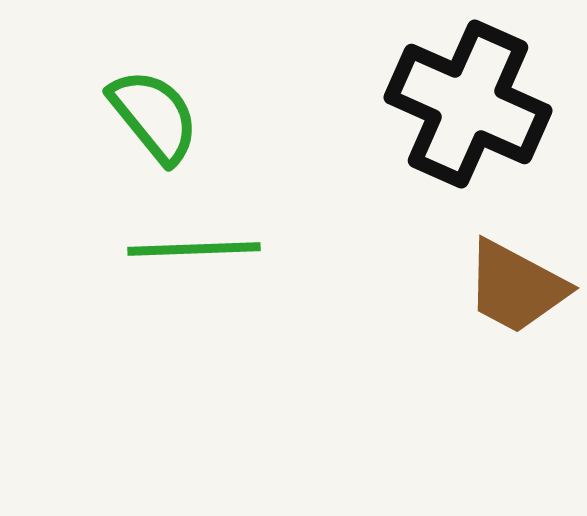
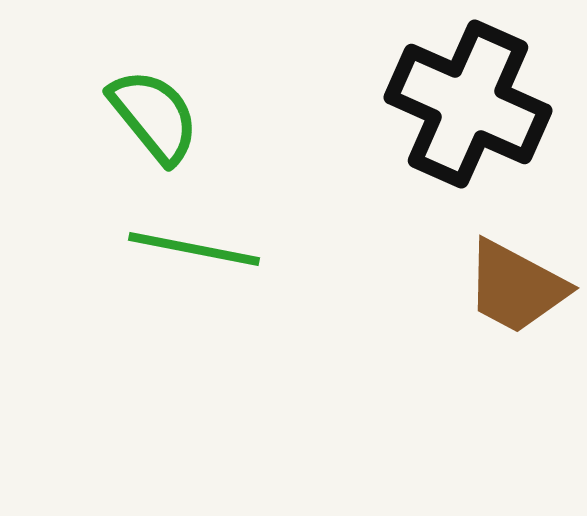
green line: rotated 13 degrees clockwise
